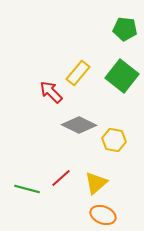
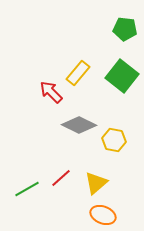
green line: rotated 45 degrees counterclockwise
